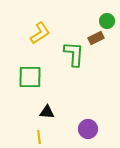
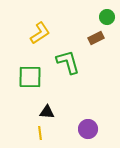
green circle: moved 4 px up
green L-shape: moved 6 px left, 8 px down; rotated 20 degrees counterclockwise
yellow line: moved 1 px right, 4 px up
